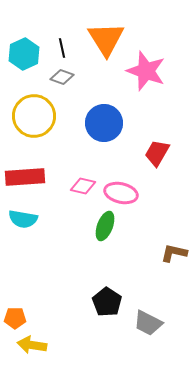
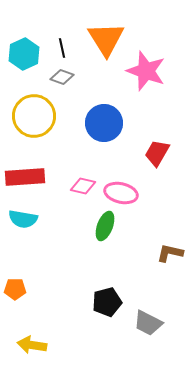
brown L-shape: moved 4 px left
black pentagon: rotated 24 degrees clockwise
orange pentagon: moved 29 px up
